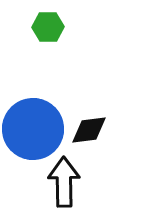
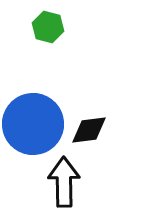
green hexagon: rotated 16 degrees clockwise
blue circle: moved 5 px up
